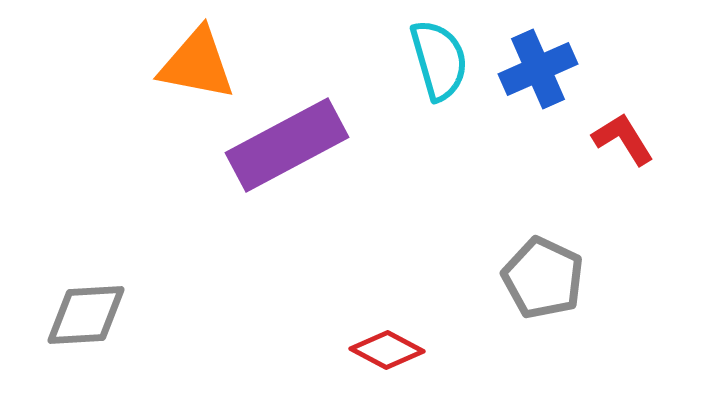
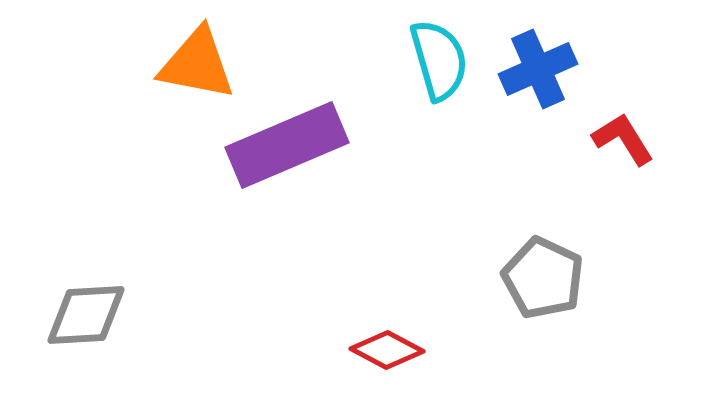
purple rectangle: rotated 5 degrees clockwise
